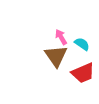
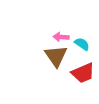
pink arrow: rotated 56 degrees counterclockwise
